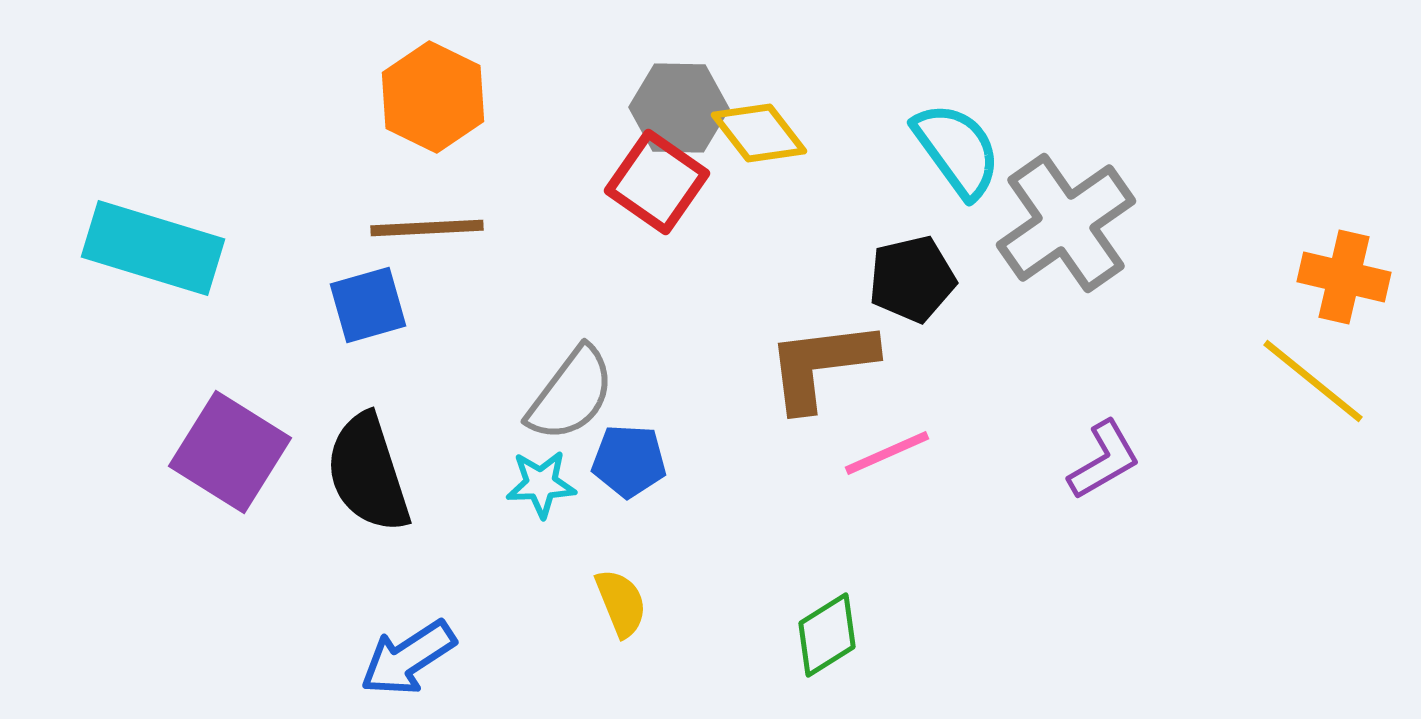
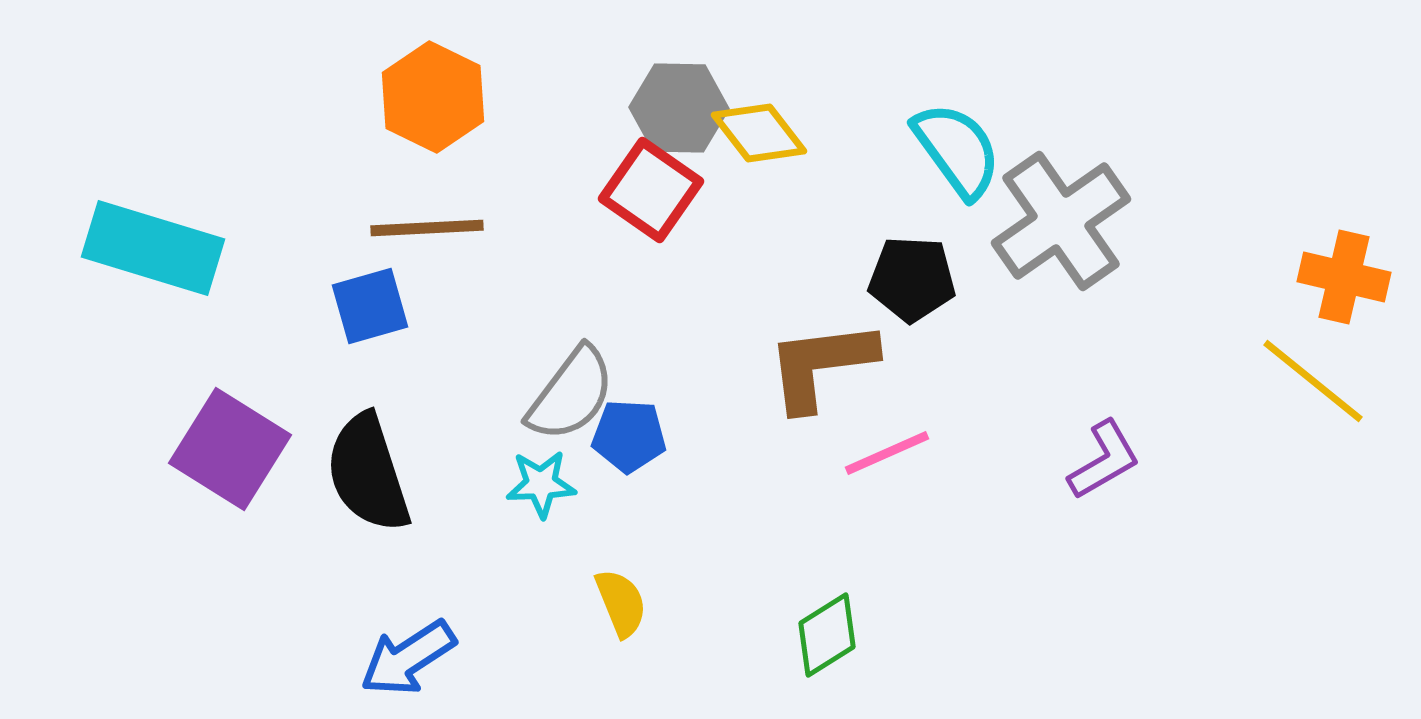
red square: moved 6 px left, 8 px down
gray cross: moved 5 px left, 2 px up
black pentagon: rotated 16 degrees clockwise
blue square: moved 2 px right, 1 px down
purple square: moved 3 px up
blue pentagon: moved 25 px up
